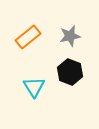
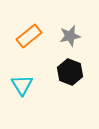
orange rectangle: moved 1 px right, 1 px up
cyan triangle: moved 12 px left, 2 px up
